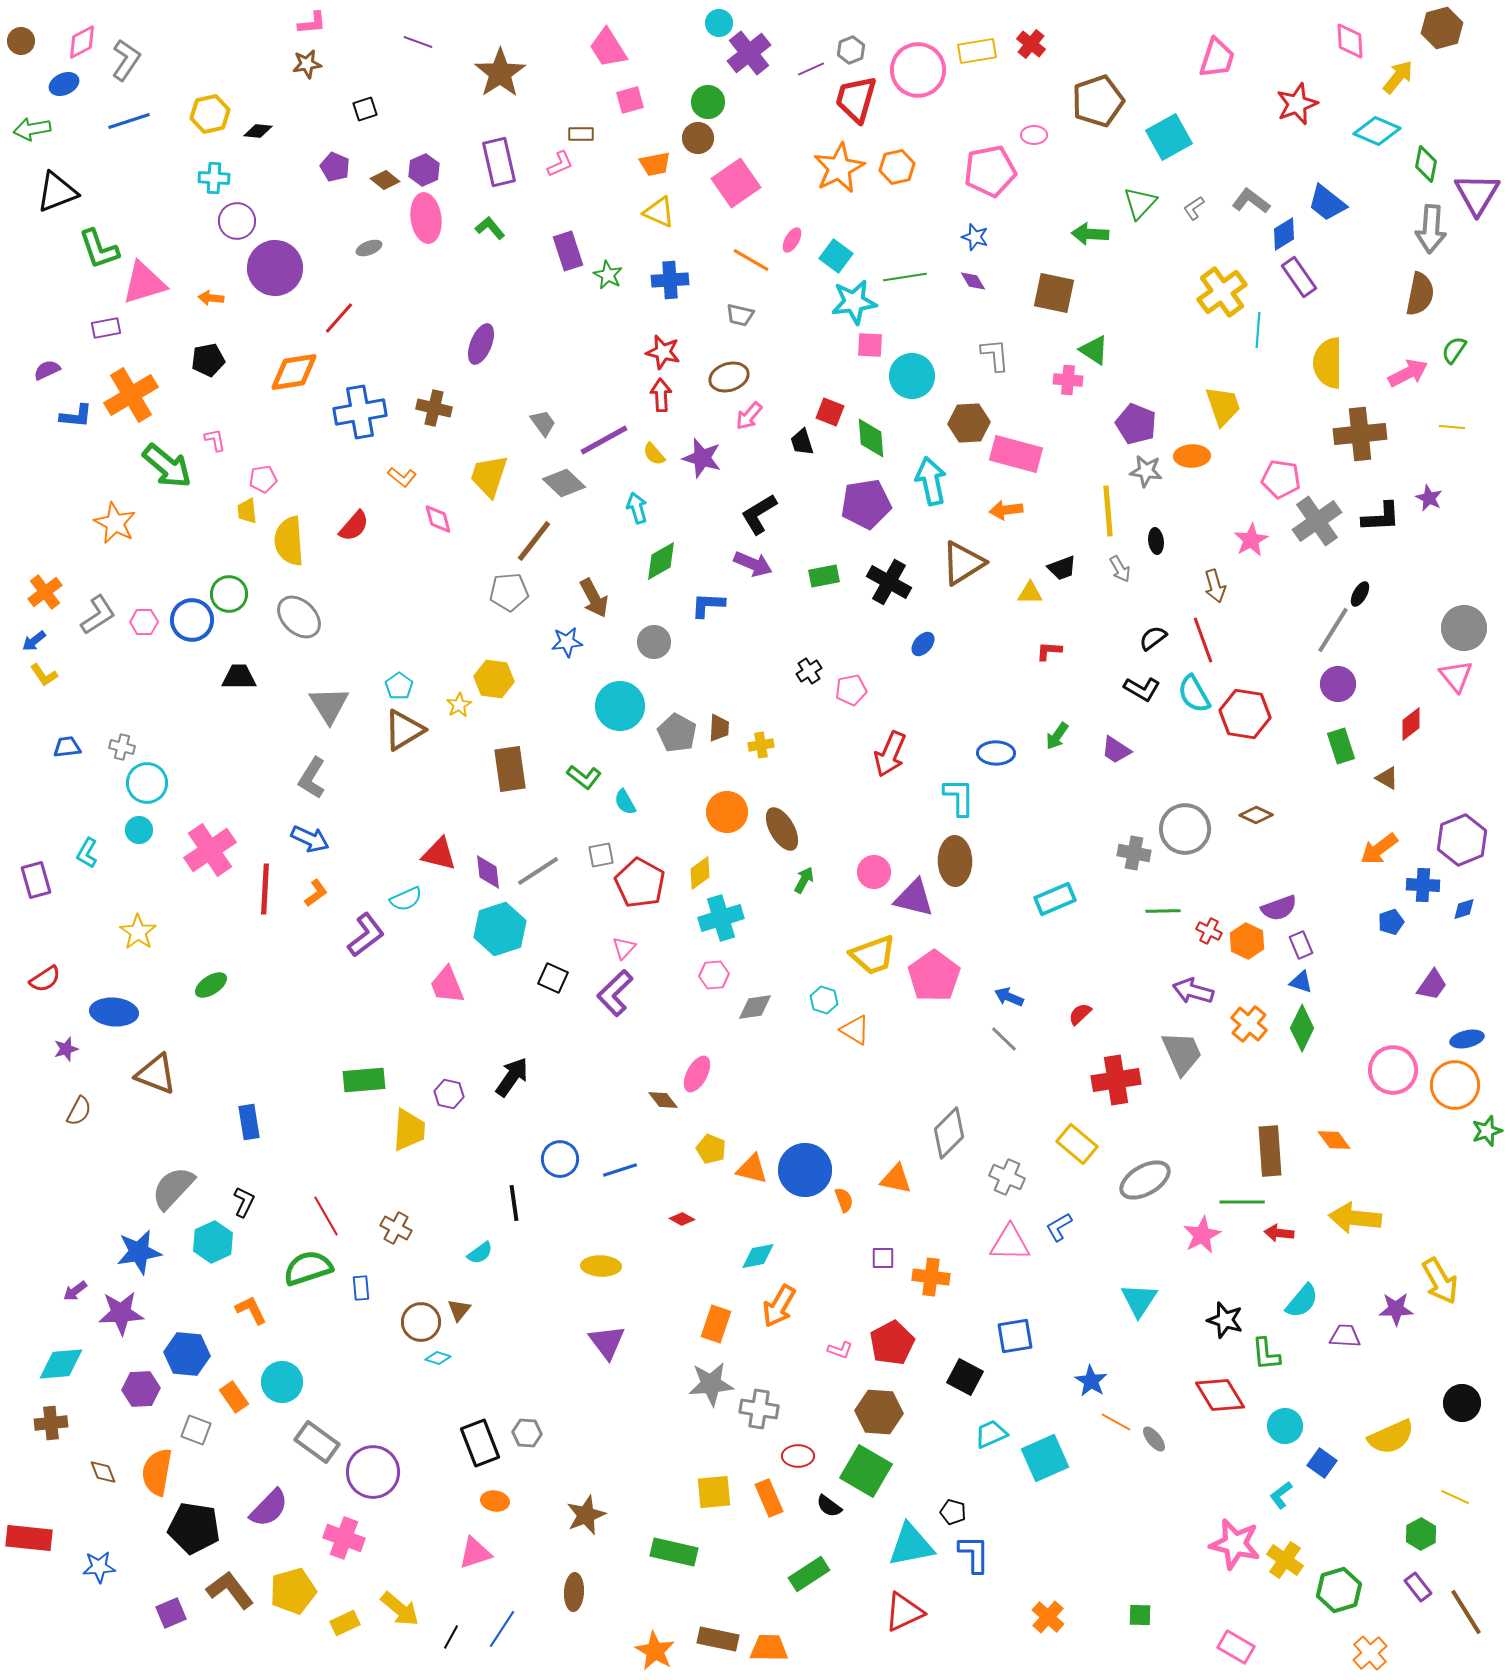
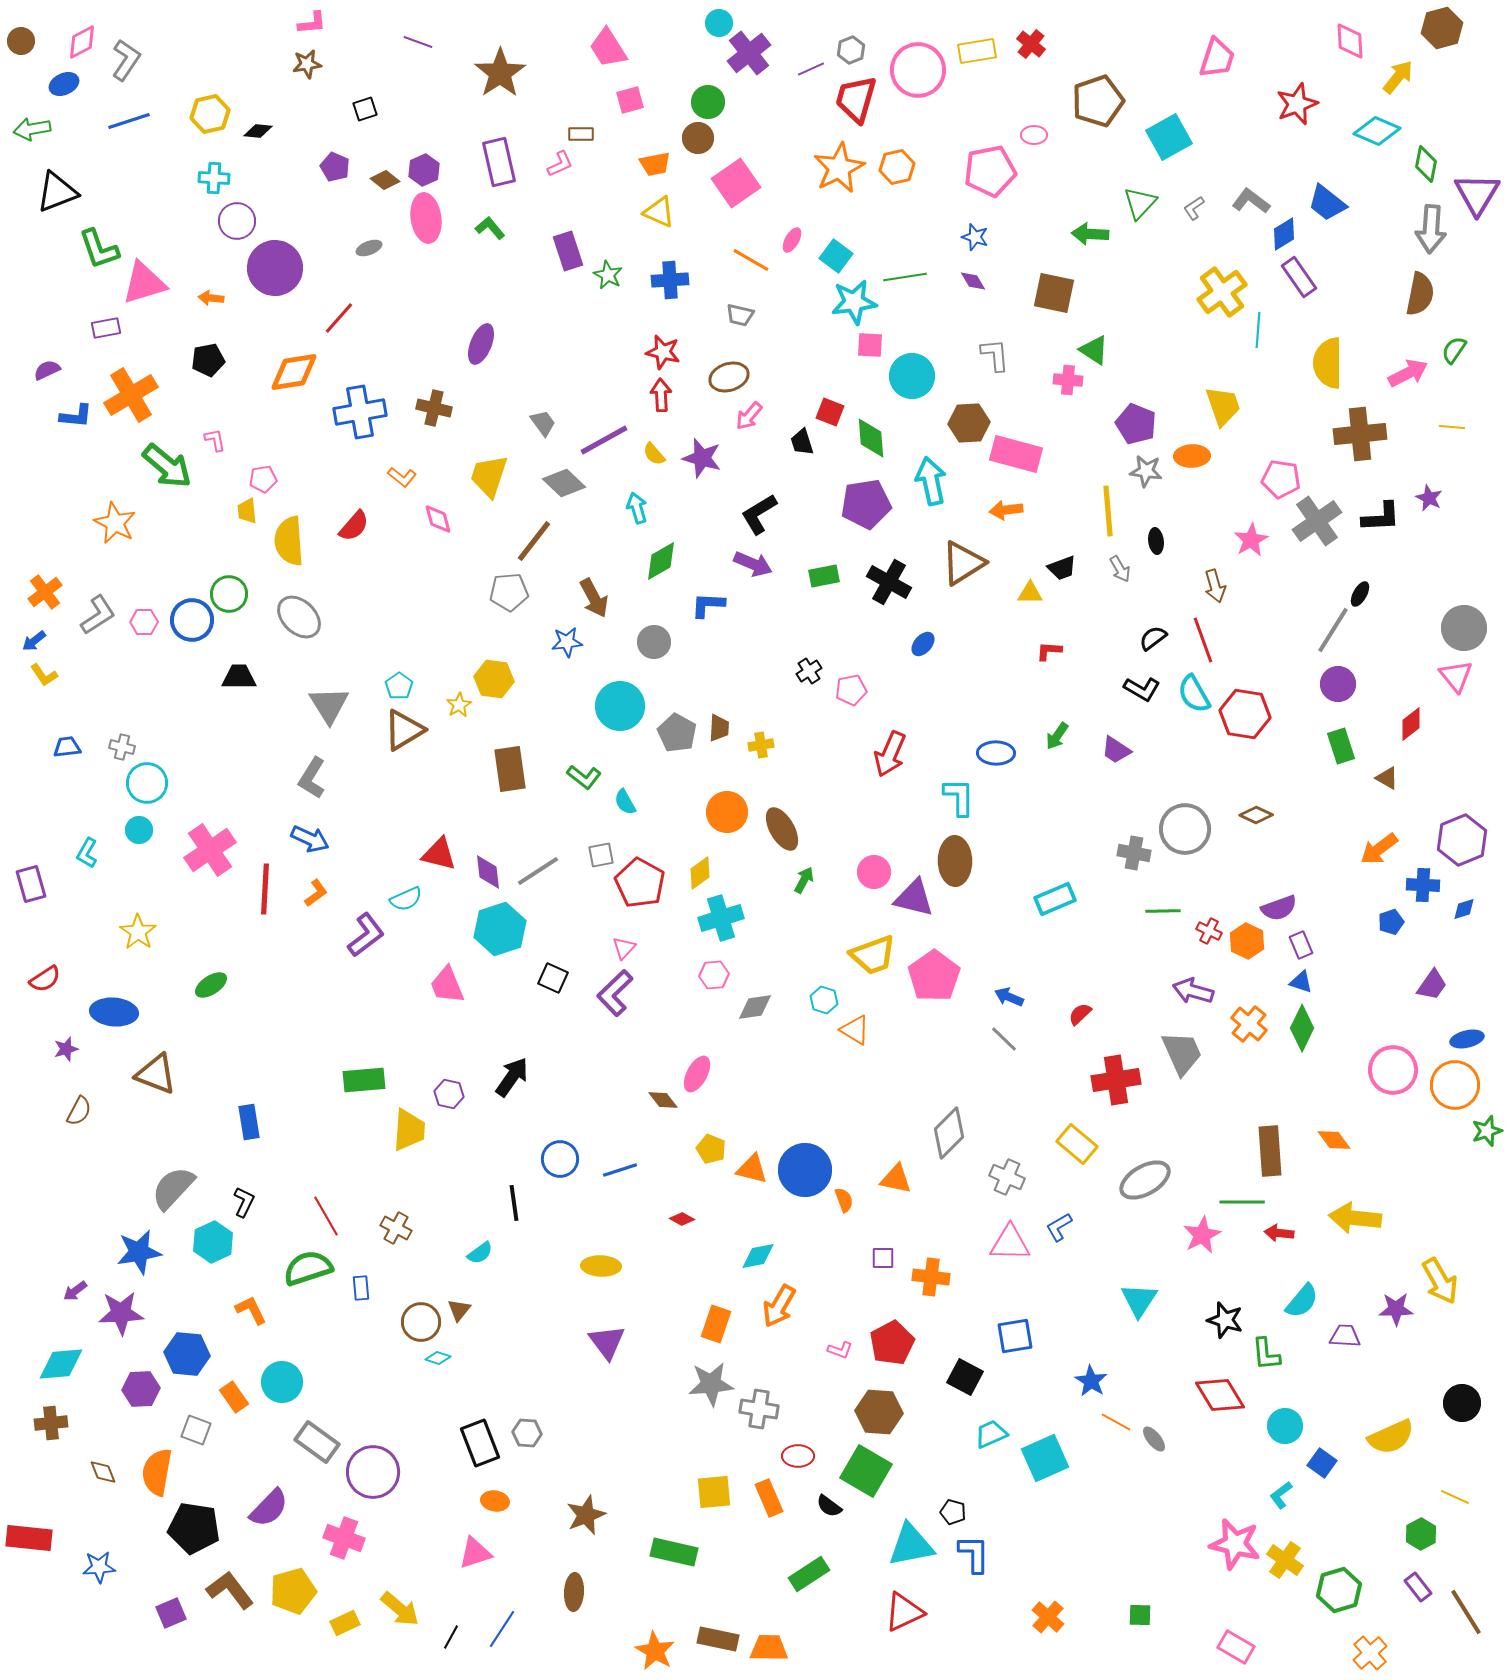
purple rectangle at (36, 880): moved 5 px left, 4 px down
